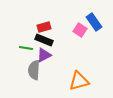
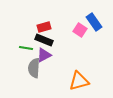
gray semicircle: moved 2 px up
